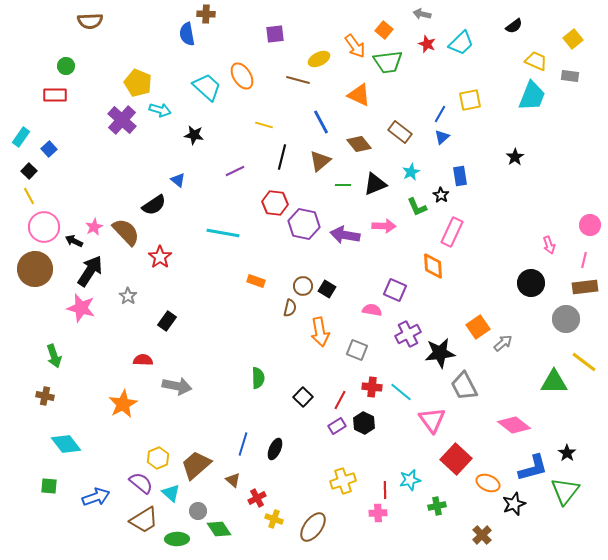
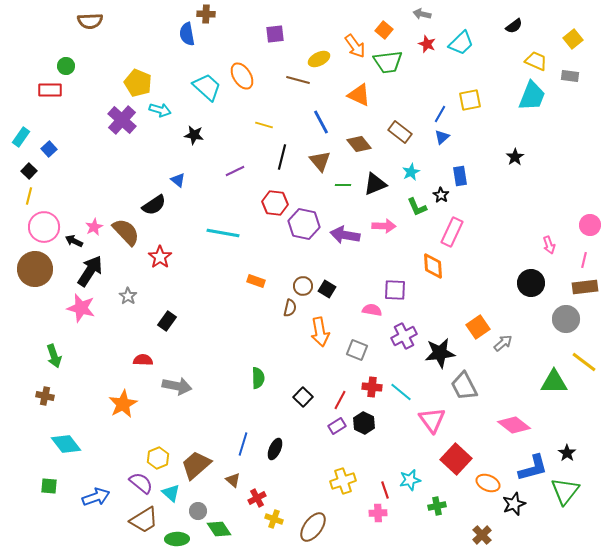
red rectangle at (55, 95): moved 5 px left, 5 px up
brown triangle at (320, 161): rotated 30 degrees counterclockwise
yellow line at (29, 196): rotated 42 degrees clockwise
purple square at (395, 290): rotated 20 degrees counterclockwise
purple cross at (408, 334): moved 4 px left, 2 px down
red line at (385, 490): rotated 18 degrees counterclockwise
